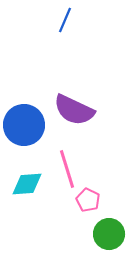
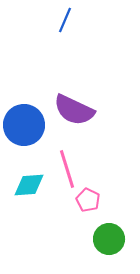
cyan diamond: moved 2 px right, 1 px down
green circle: moved 5 px down
